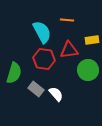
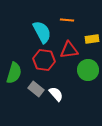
yellow rectangle: moved 1 px up
red hexagon: moved 1 px down
